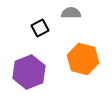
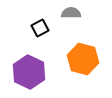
purple hexagon: rotated 12 degrees counterclockwise
